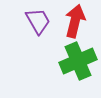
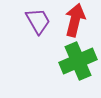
red arrow: moved 1 px up
